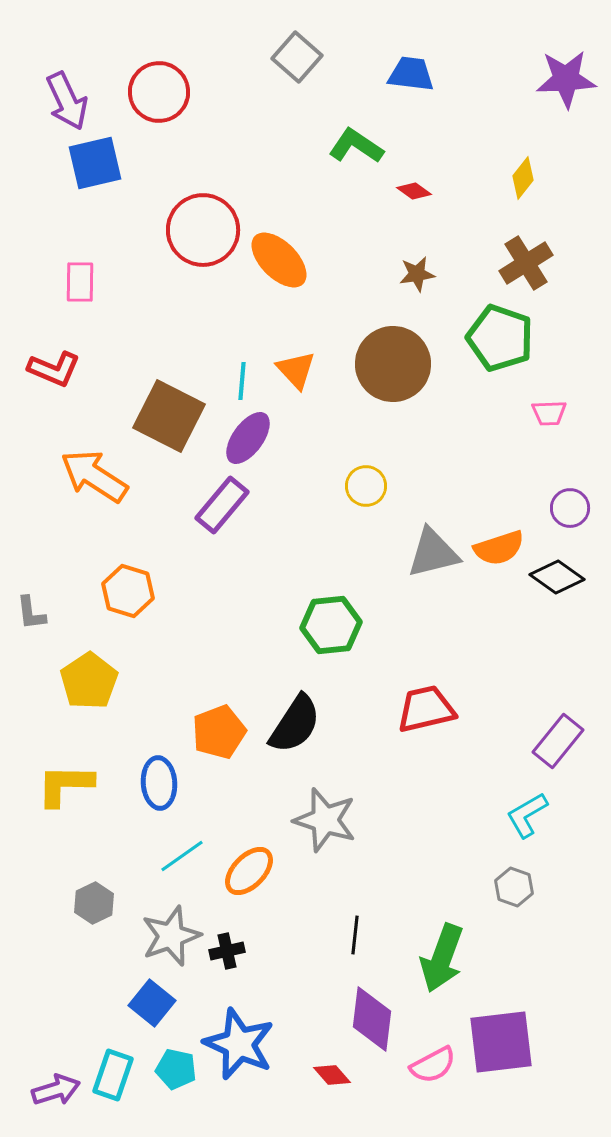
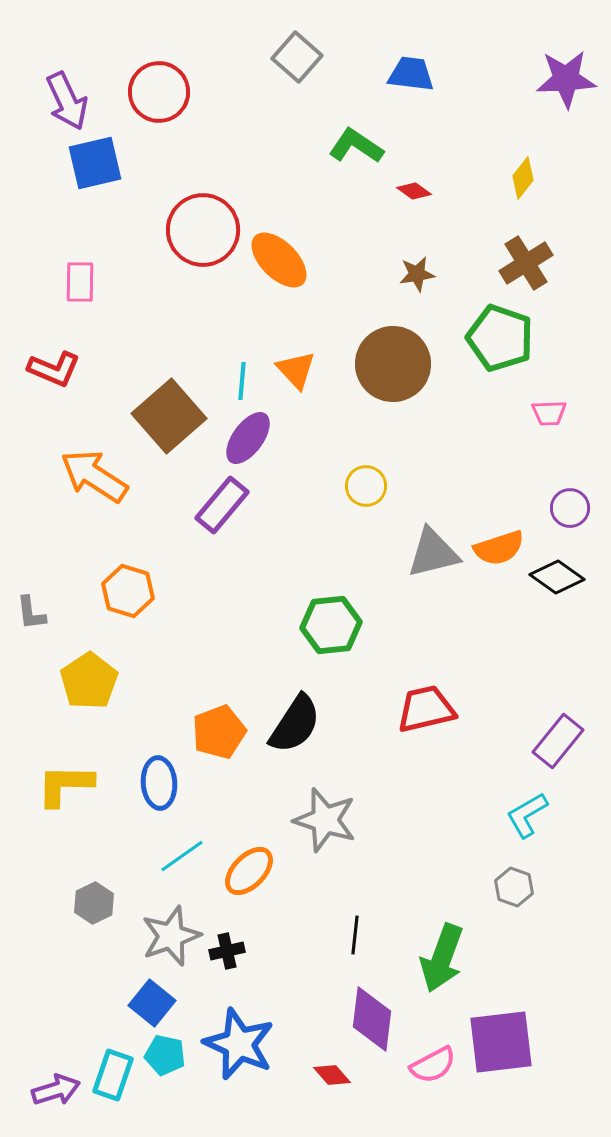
brown square at (169, 416): rotated 22 degrees clockwise
cyan pentagon at (176, 1069): moved 11 px left, 14 px up
